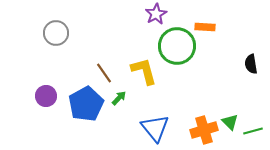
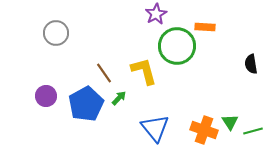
green triangle: rotated 12 degrees clockwise
orange cross: rotated 36 degrees clockwise
